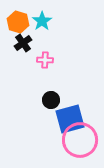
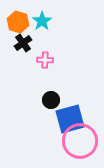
pink circle: moved 1 px down
